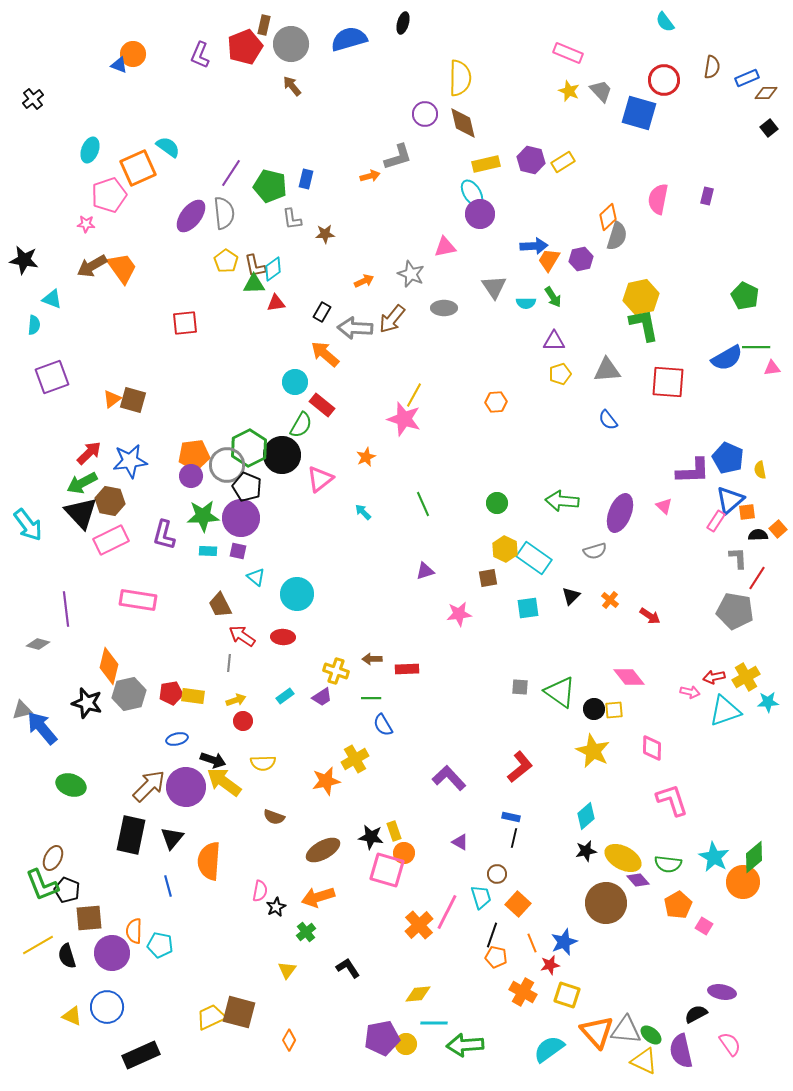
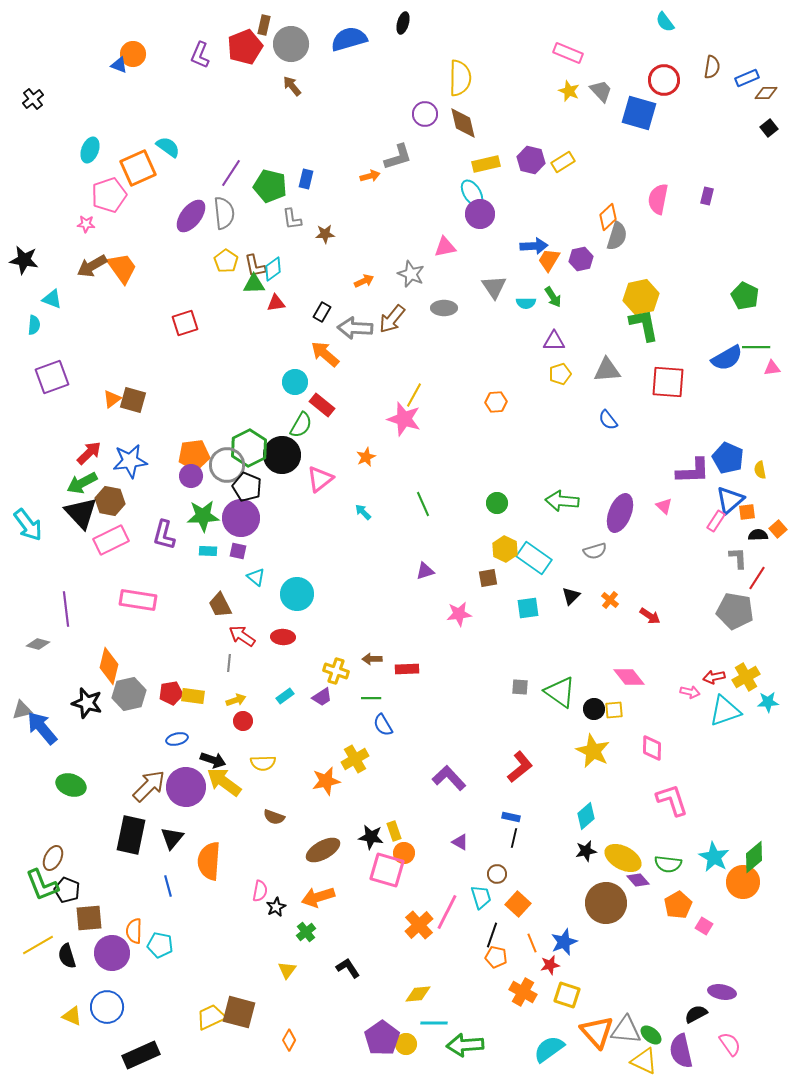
red square at (185, 323): rotated 12 degrees counterclockwise
purple pentagon at (382, 1038): rotated 24 degrees counterclockwise
